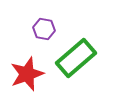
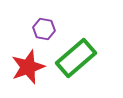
red star: moved 1 px right, 7 px up
